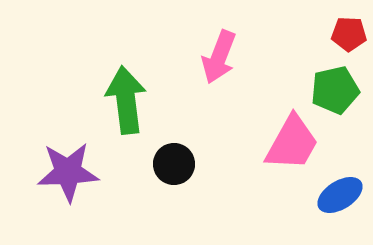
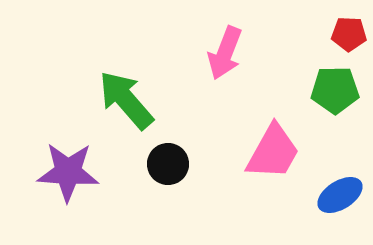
pink arrow: moved 6 px right, 4 px up
green pentagon: rotated 12 degrees clockwise
green arrow: rotated 34 degrees counterclockwise
pink trapezoid: moved 19 px left, 9 px down
black circle: moved 6 px left
purple star: rotated 6 degrees clockwise
